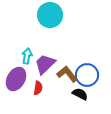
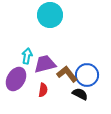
purple trapezoid: rotated 30 degrees clockwise
red semicircle: moved 5 px right, 2 px down
